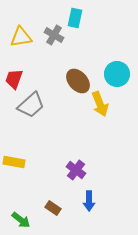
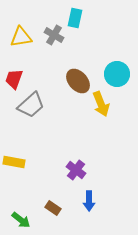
yellow arrow: moved 1 px right
